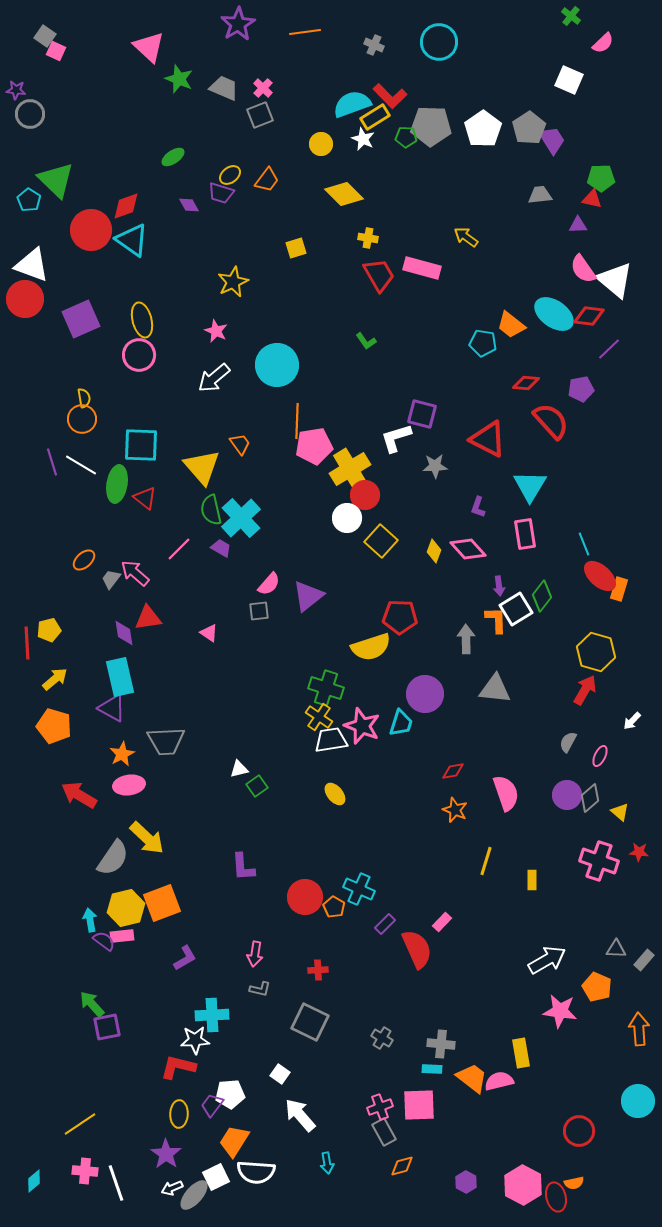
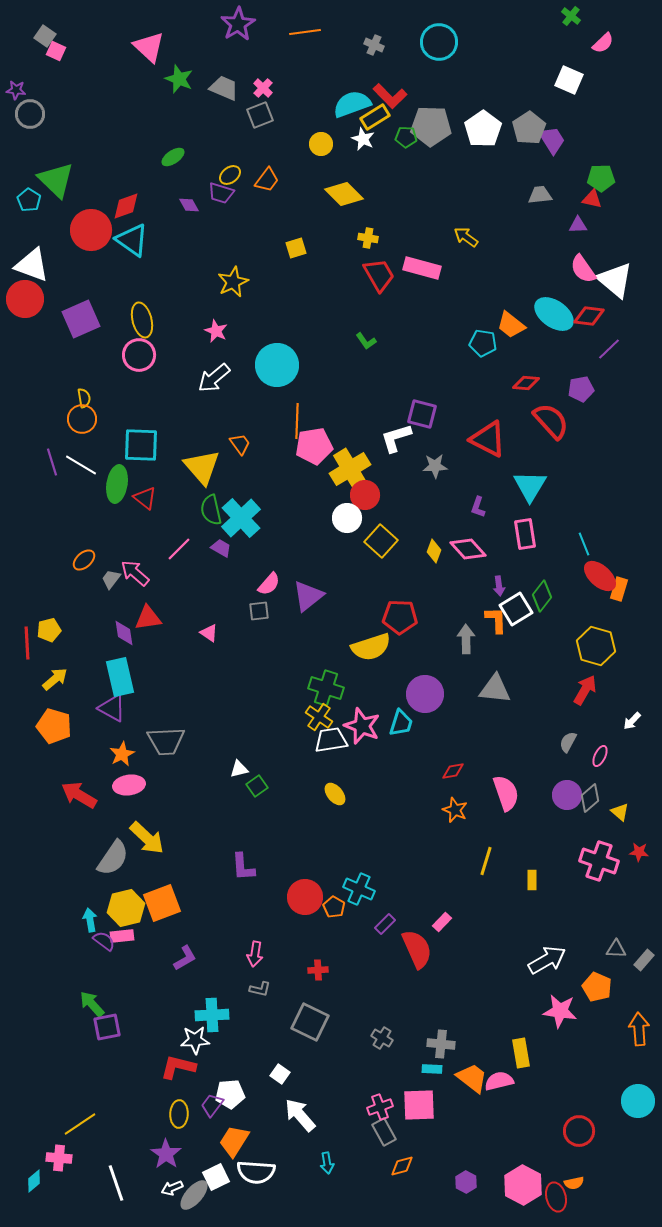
yellow hexagon at (596, 652): moved 6 px up
pink cross at (85, 1171): moved 26 px left, 13 px up
